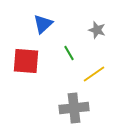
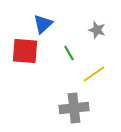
red square: moved 1 px left, 10 px up
